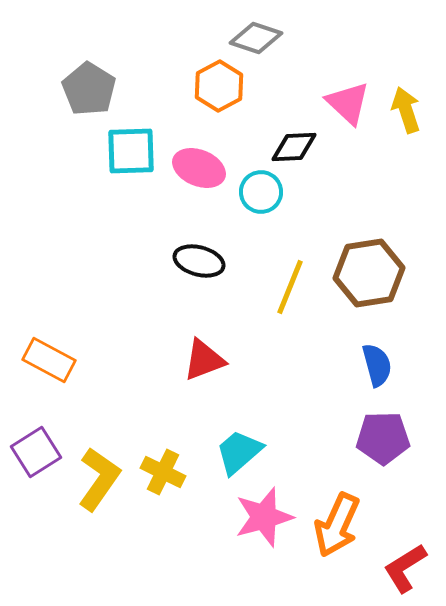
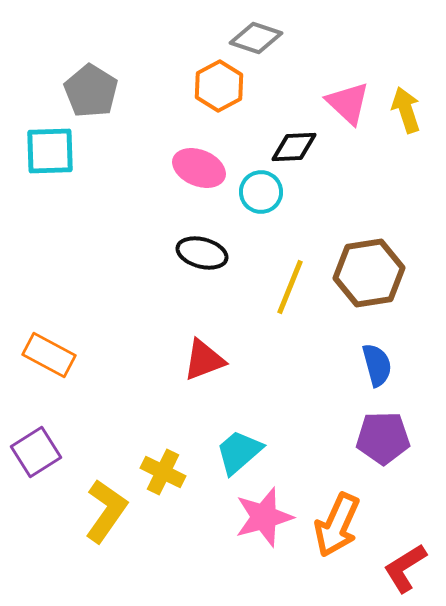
gray pentagon: moved 2 px right, 2 px down
cyan square: moved 81 px left
black ellipse: moved 3 px right, 8 px up
orange rectangle: moved 5 px up
yellow L-shape: moved 7 px right, 32 px down
